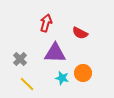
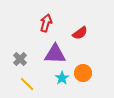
red semicircle: rotated 63 degrees counterclockwise
purple triangle: moved 1 px down
cyan star: rotated 24 degrees clockwise
